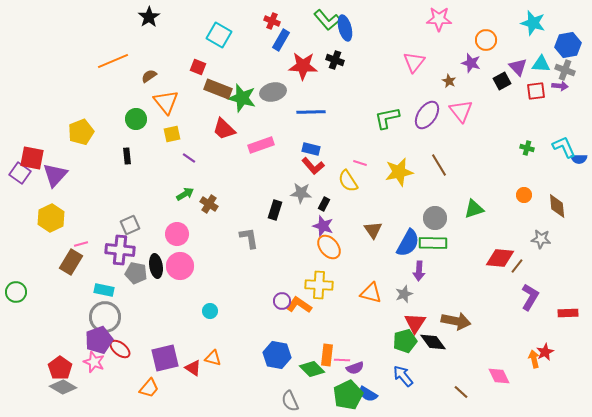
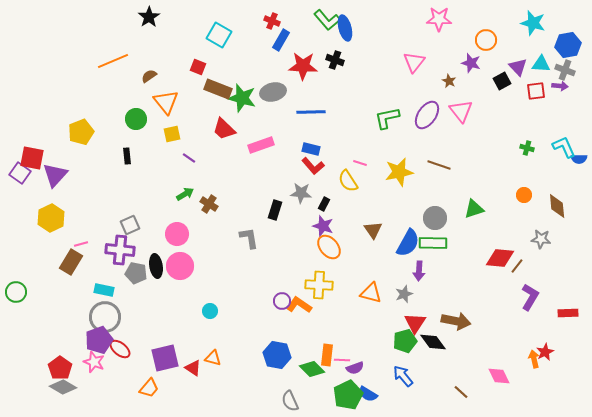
brown line at (439, 165): rotated 40 degrees counterclockwise
